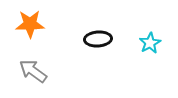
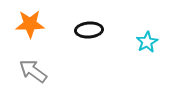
black ellipse: moved 9 px left, 9 px up
cyan star: moved 3 px left, 1 px up
